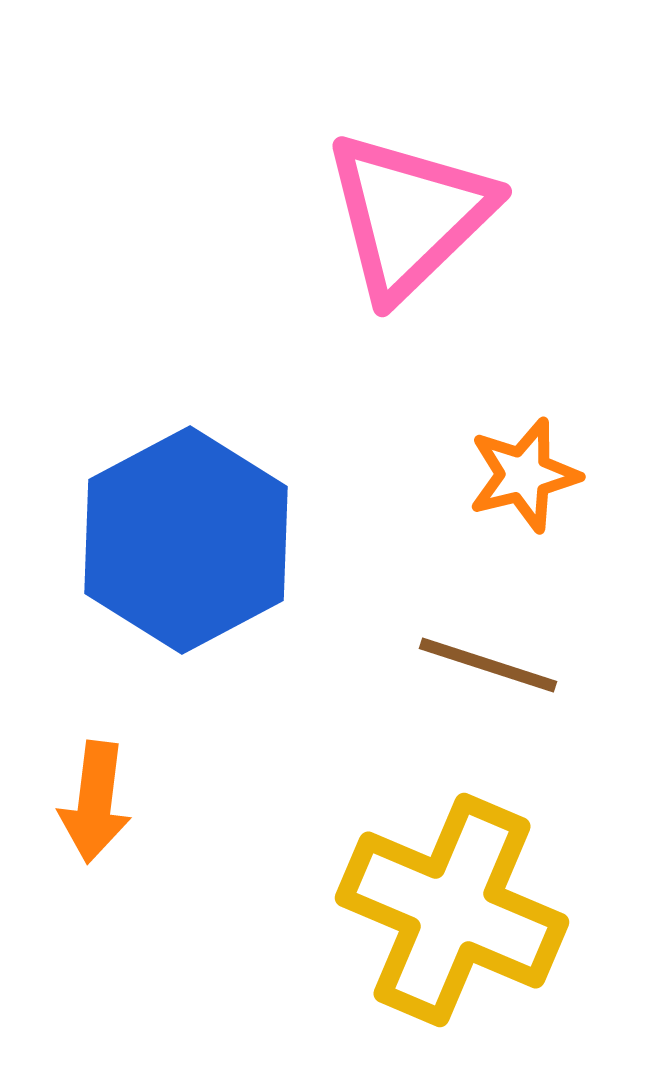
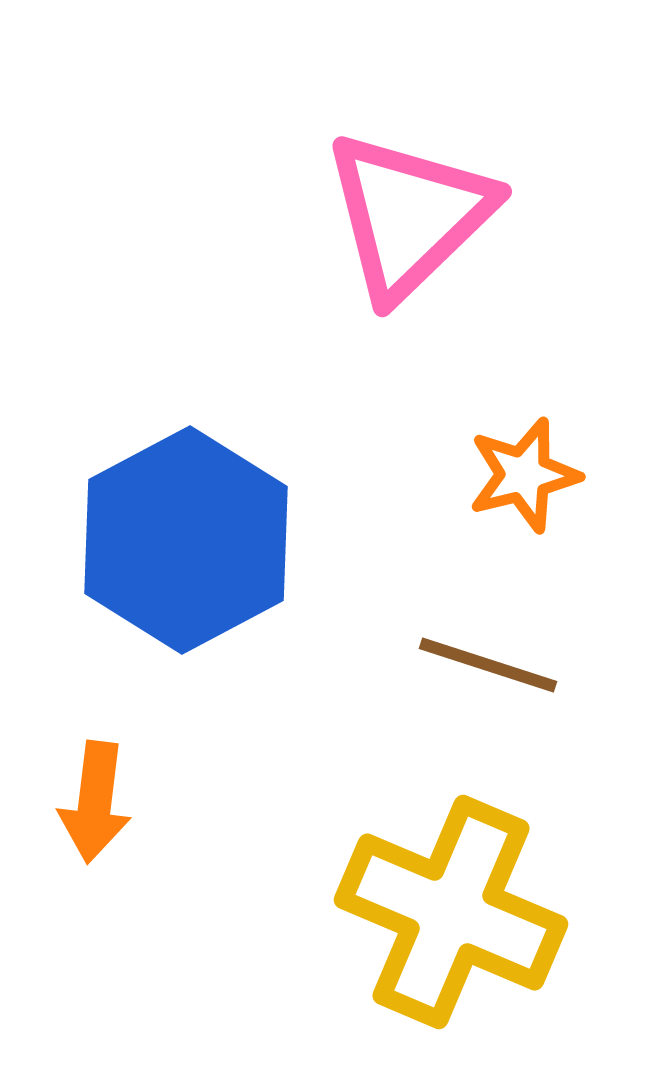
yellow cross: moved 1 px left, 2 px down
